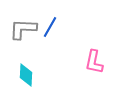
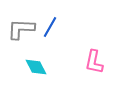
gray L-shape: moved 2 px left
cyan diamond: moved 10 px right, 8 px up; rotated 30 degrees counterclockwise
